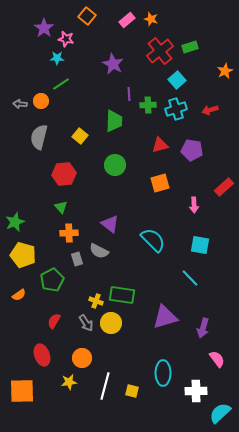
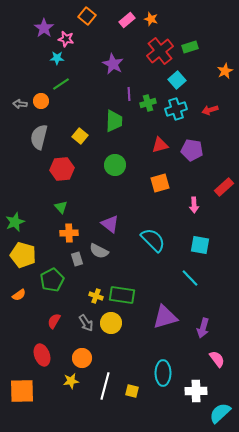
green cross at (148, 105): moved 2 px up; rotated 14 degrees counterclockwise
red hexagon at (64, 174): moved 2 px left, 5 px up
yellow cross at (96, 301): moved 5 px up
yellow star at (69, 382): moved 2 px right, 1 px up
